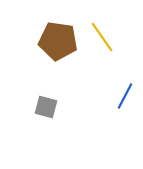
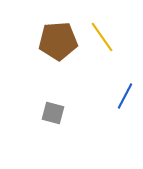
brown pentagon: rotated 12 degrees counterclockwise
gray square: moved 7 px right, 6 px down
